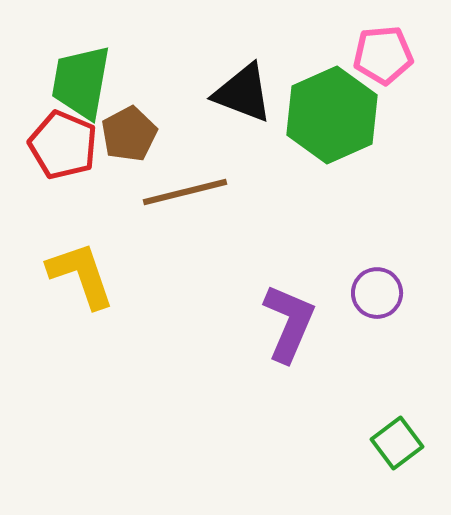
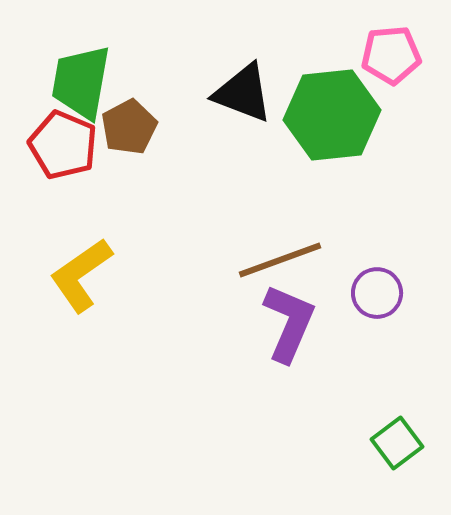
pink pentagon: moved 8 px right
green hexagon: rotated 18 degrees clockwise
brown pentagon: moved 7 px up
brown line: moved 95 px right, 68 px down; rotated 6 degrees counterclockwise
yellow L-shape: rotated 106 degrees counterclockwise
